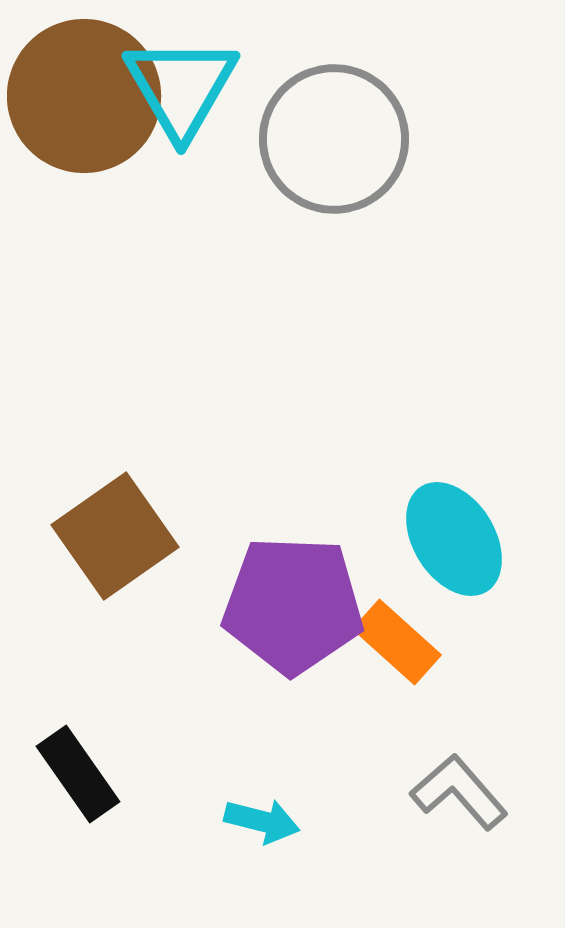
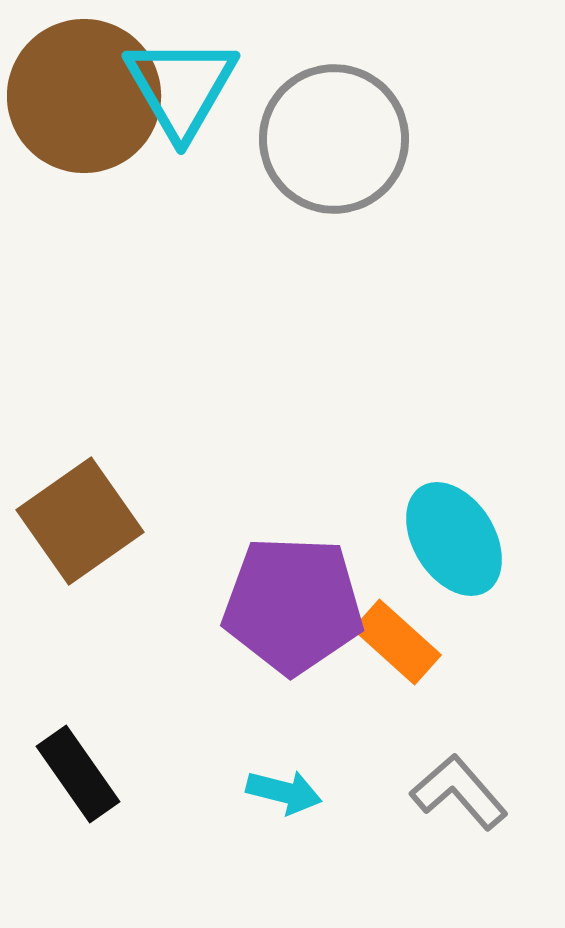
brown square: moved 35 px left, 15 px up
cyan arrow: moved 22 px right, 29 px up
